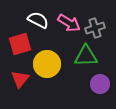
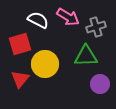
pink arrow: moved 1 px left, 6 px up
gray cross: moved 1 px right, 1 px up
yellow circle: moved 2 px left
